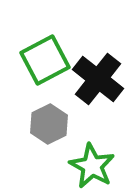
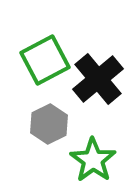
black cross: rotated 12 degrees clockwise
green star: moved 1 px right, 6 px up; rotated 6 degrees clockwise
